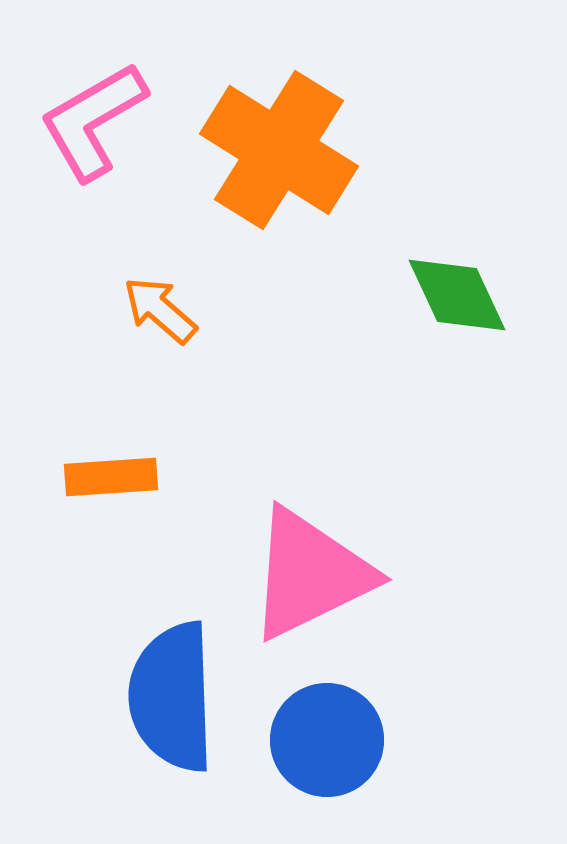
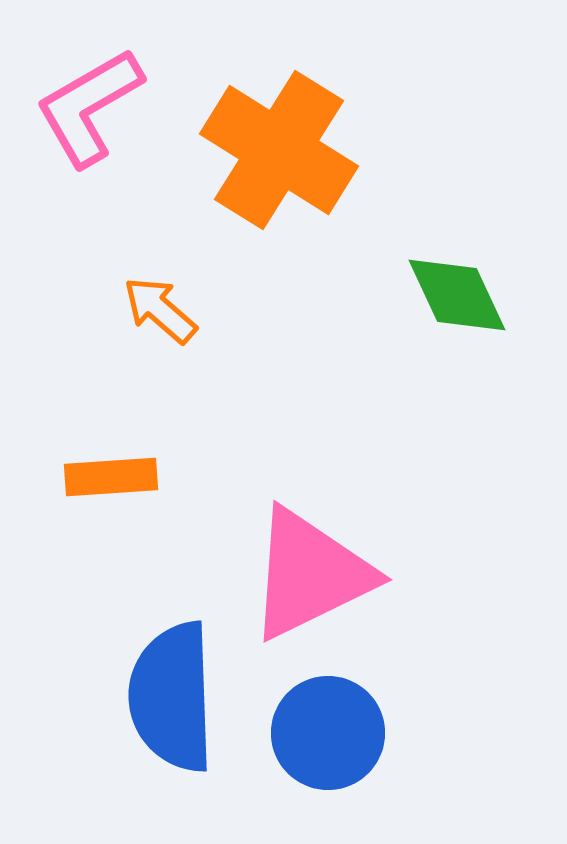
pink L-shape: moved 4 px left, 14 px up
blue circle: moved 1 px right, 7 px up
